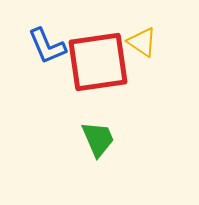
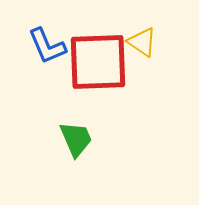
red square: rotated 6 degrees clockwise
green trapezoid: moved 22 px left
